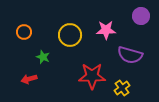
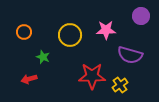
yellow cross: moved 2 px left, 3 px up
